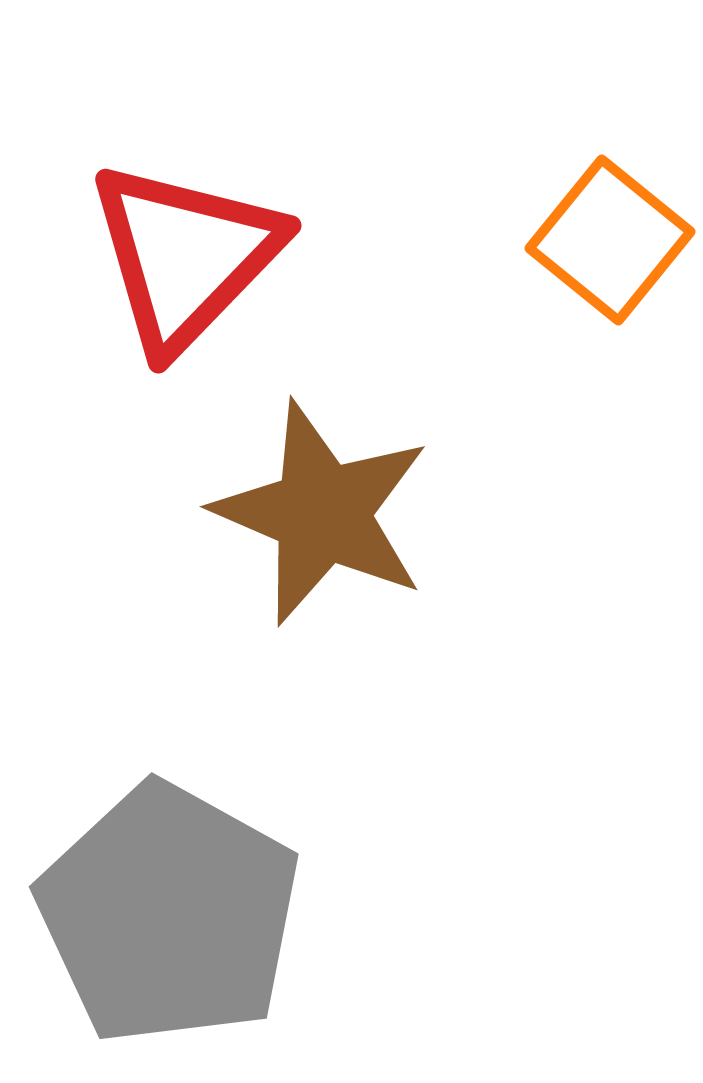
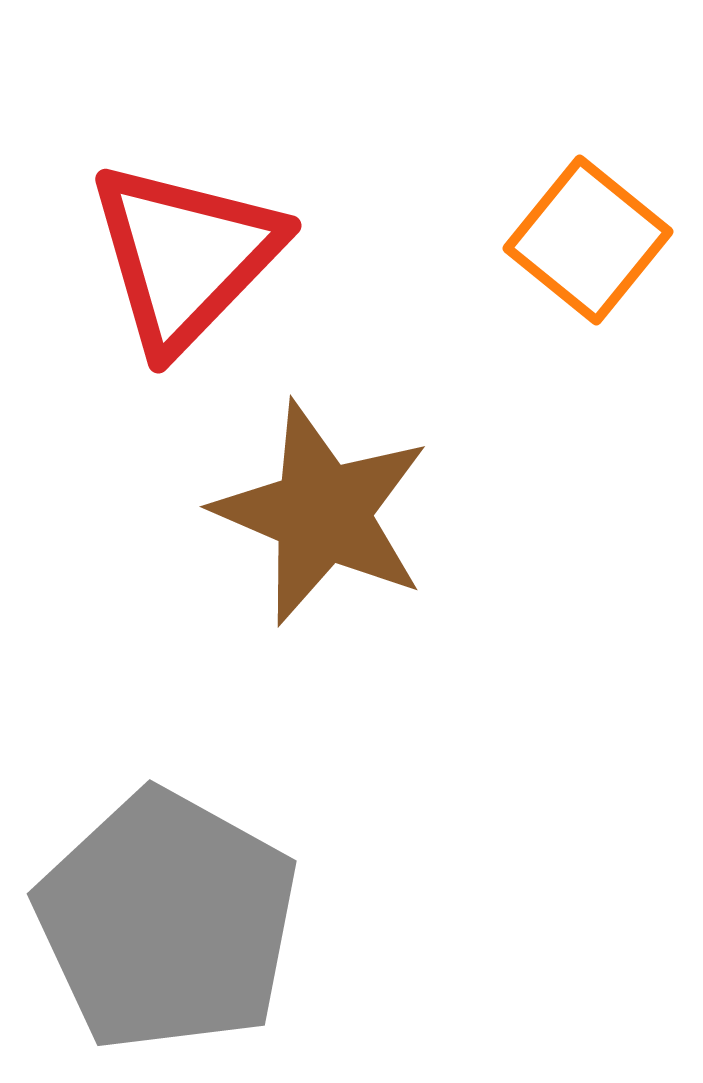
orange square: moved 22 px left
gray pentagon: moved 2 px left, 7 px down
